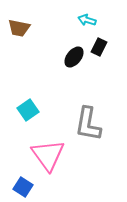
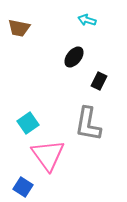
black rectangle: moved 34 px down
cyan square: moved 13 px down
